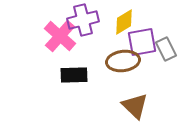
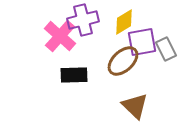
brown ellipse: rotated 36 degrees counterclockwise
